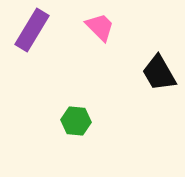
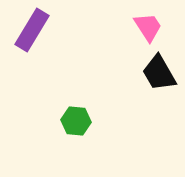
pink trapezoid: moved 48 px right; rotated 12 degrees clockwise
